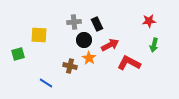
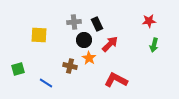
red arrow: moved 1 px up; rotated 18 degrees counterclockwise
green square: moved 15 px down
red L-shape: moved 13 px left, 17 px down
